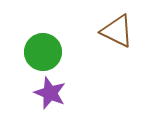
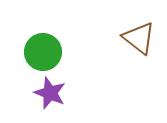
brown triangle: moved 22 px right, 7 px down; rotated 12 degrees clockwise
